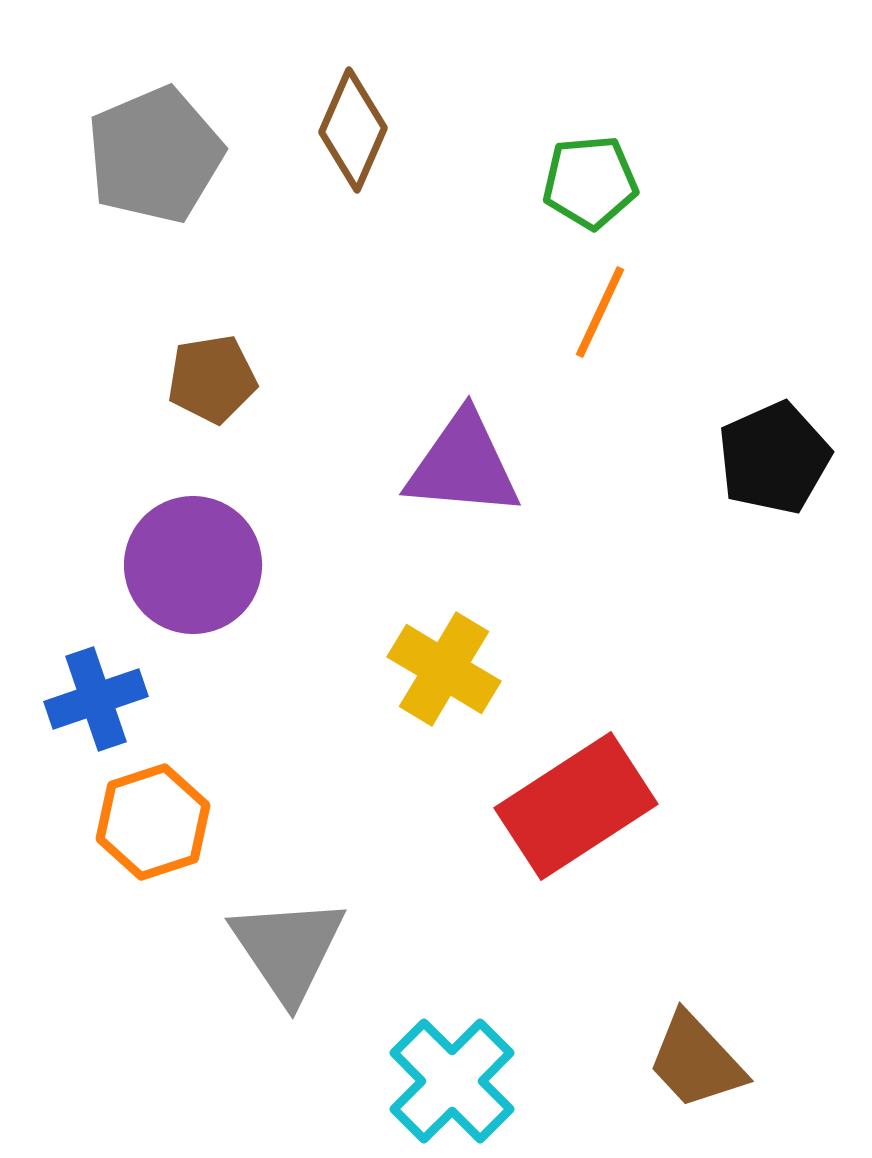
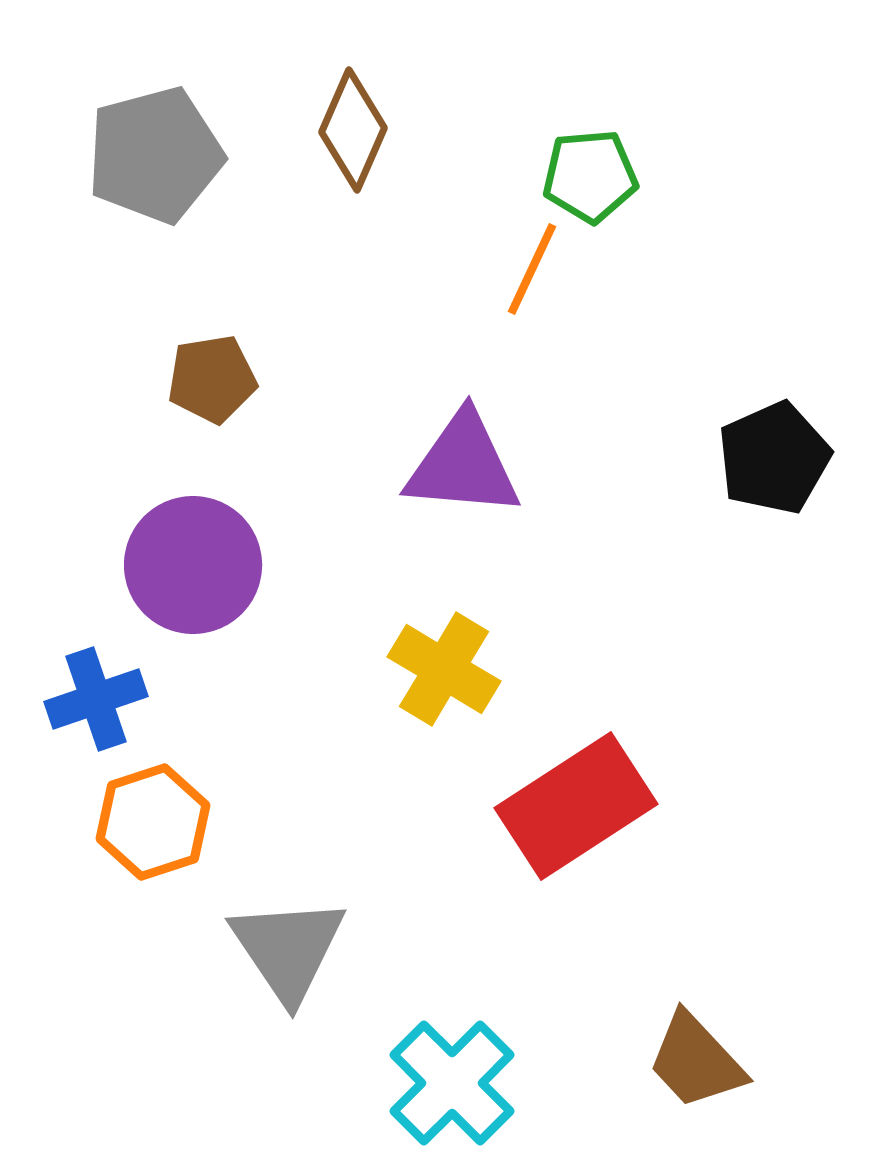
gray pentagon: rotated 8 degrees clockwise
green pentagon: moved 6 px up
orange line: moved 68 px left, 43 px up
cyan cross: moved 2 px down
